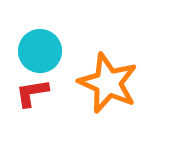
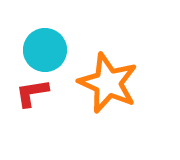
cyan circle: moved 5 px right, 1 px up
